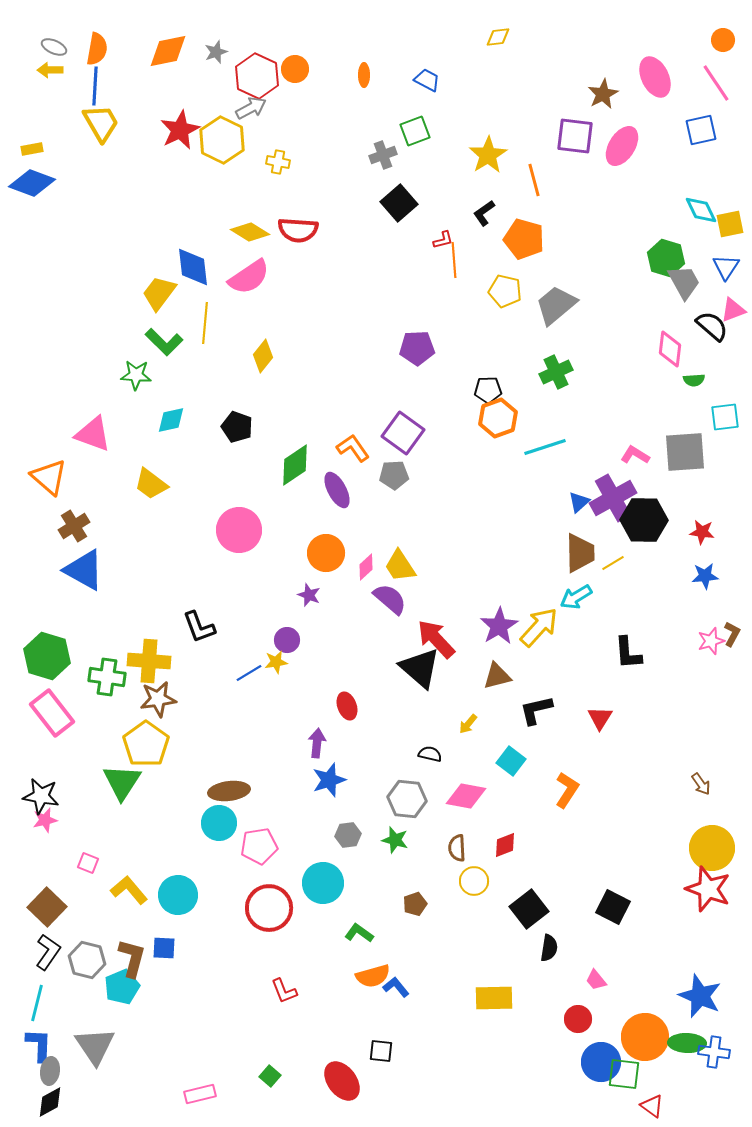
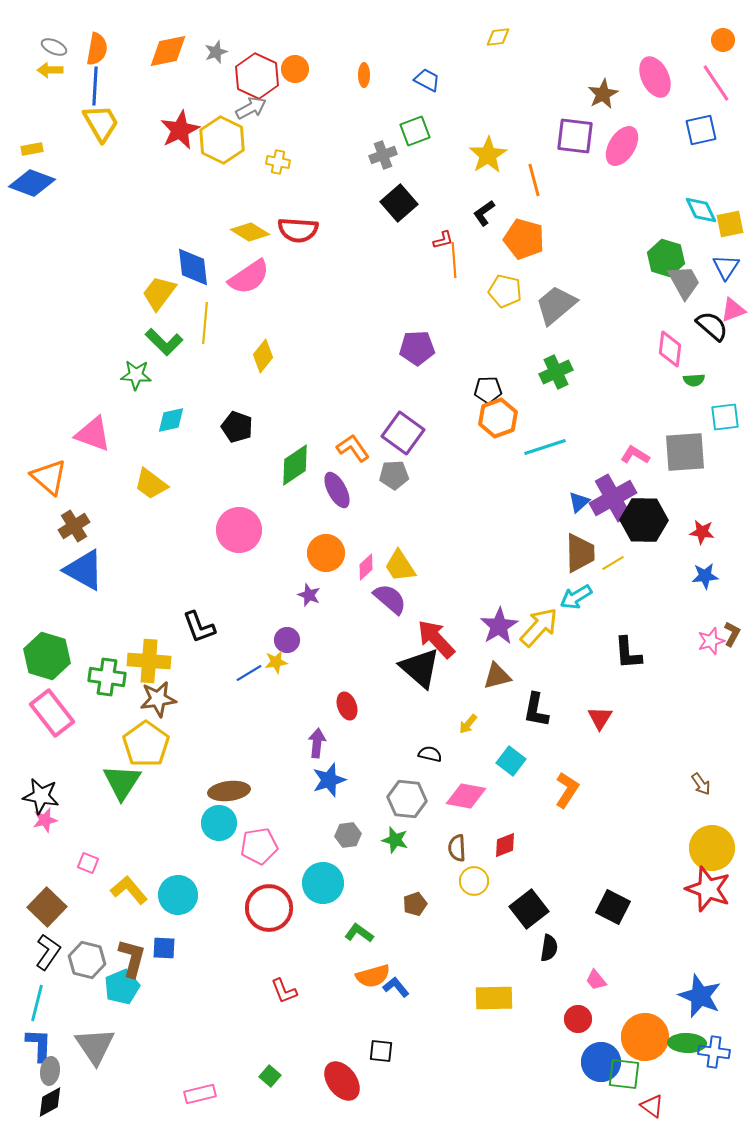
black L-shape at (536, 710): rotated 66 degrees counterclockwise
